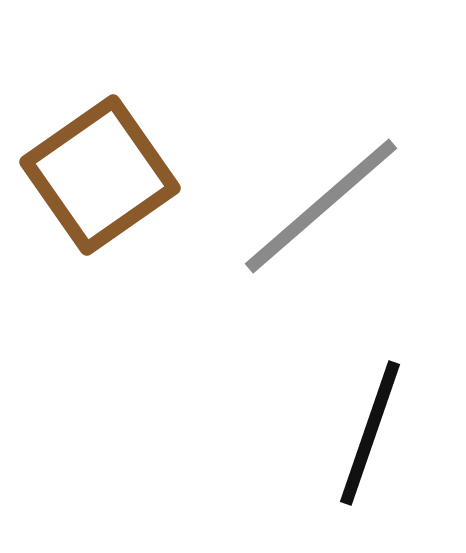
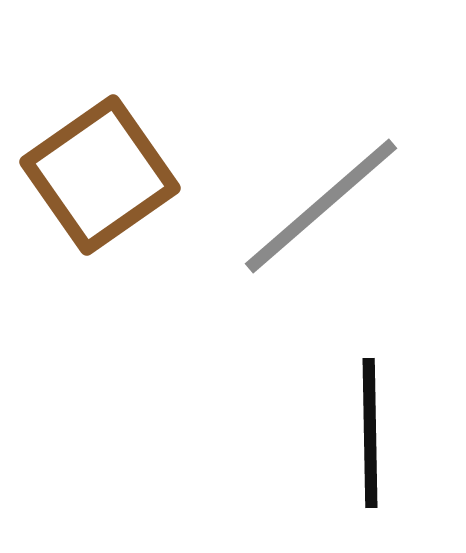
black line: rotated 20 degrees counterclockwise
